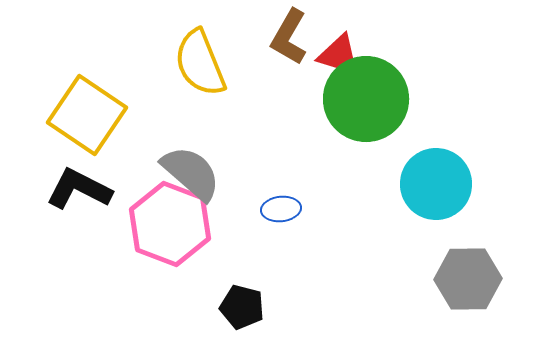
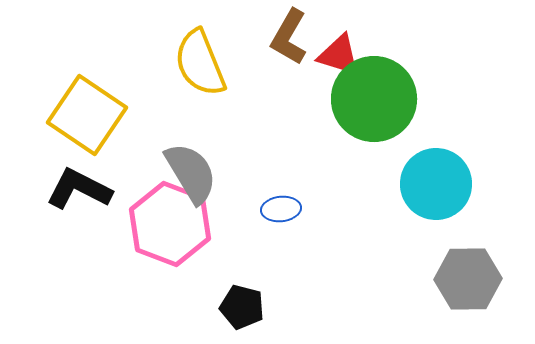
green circle: moved 8 px right
gray semicircle: rotated 18 degrees clockwise
